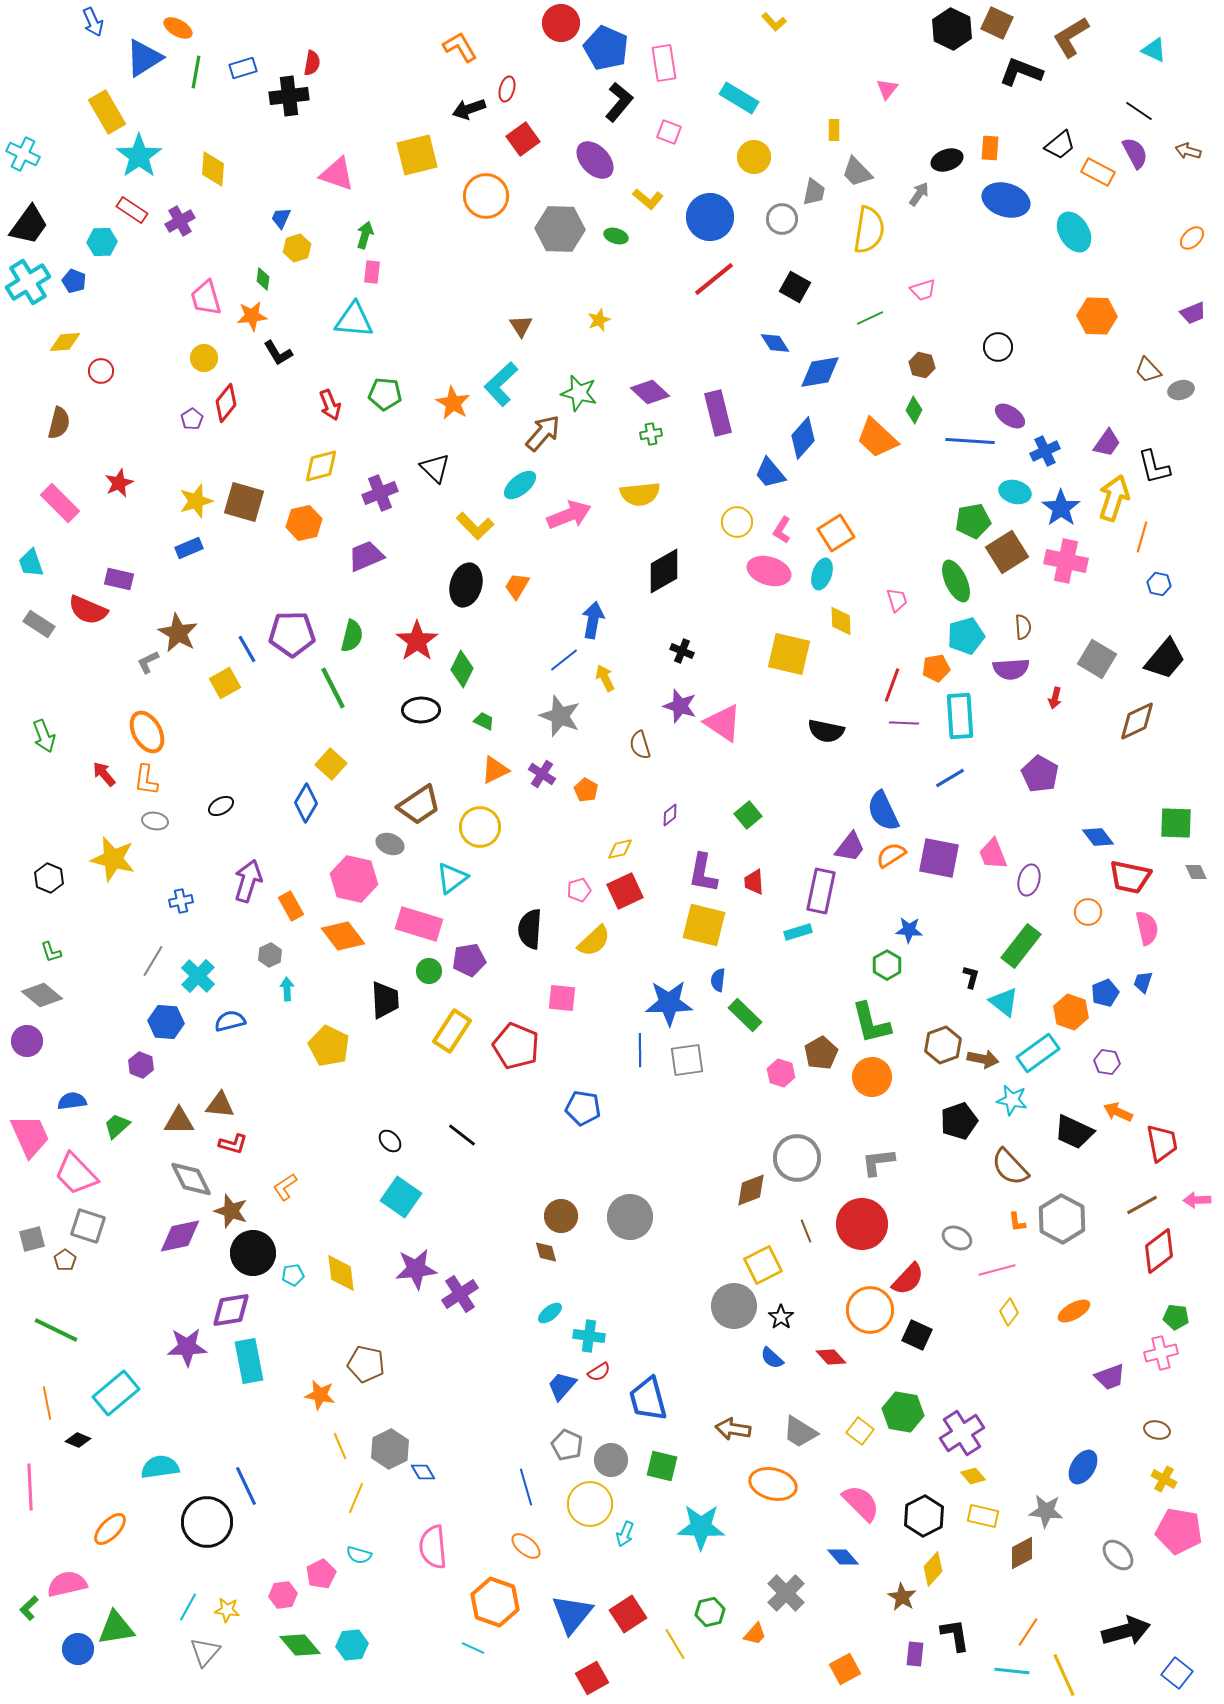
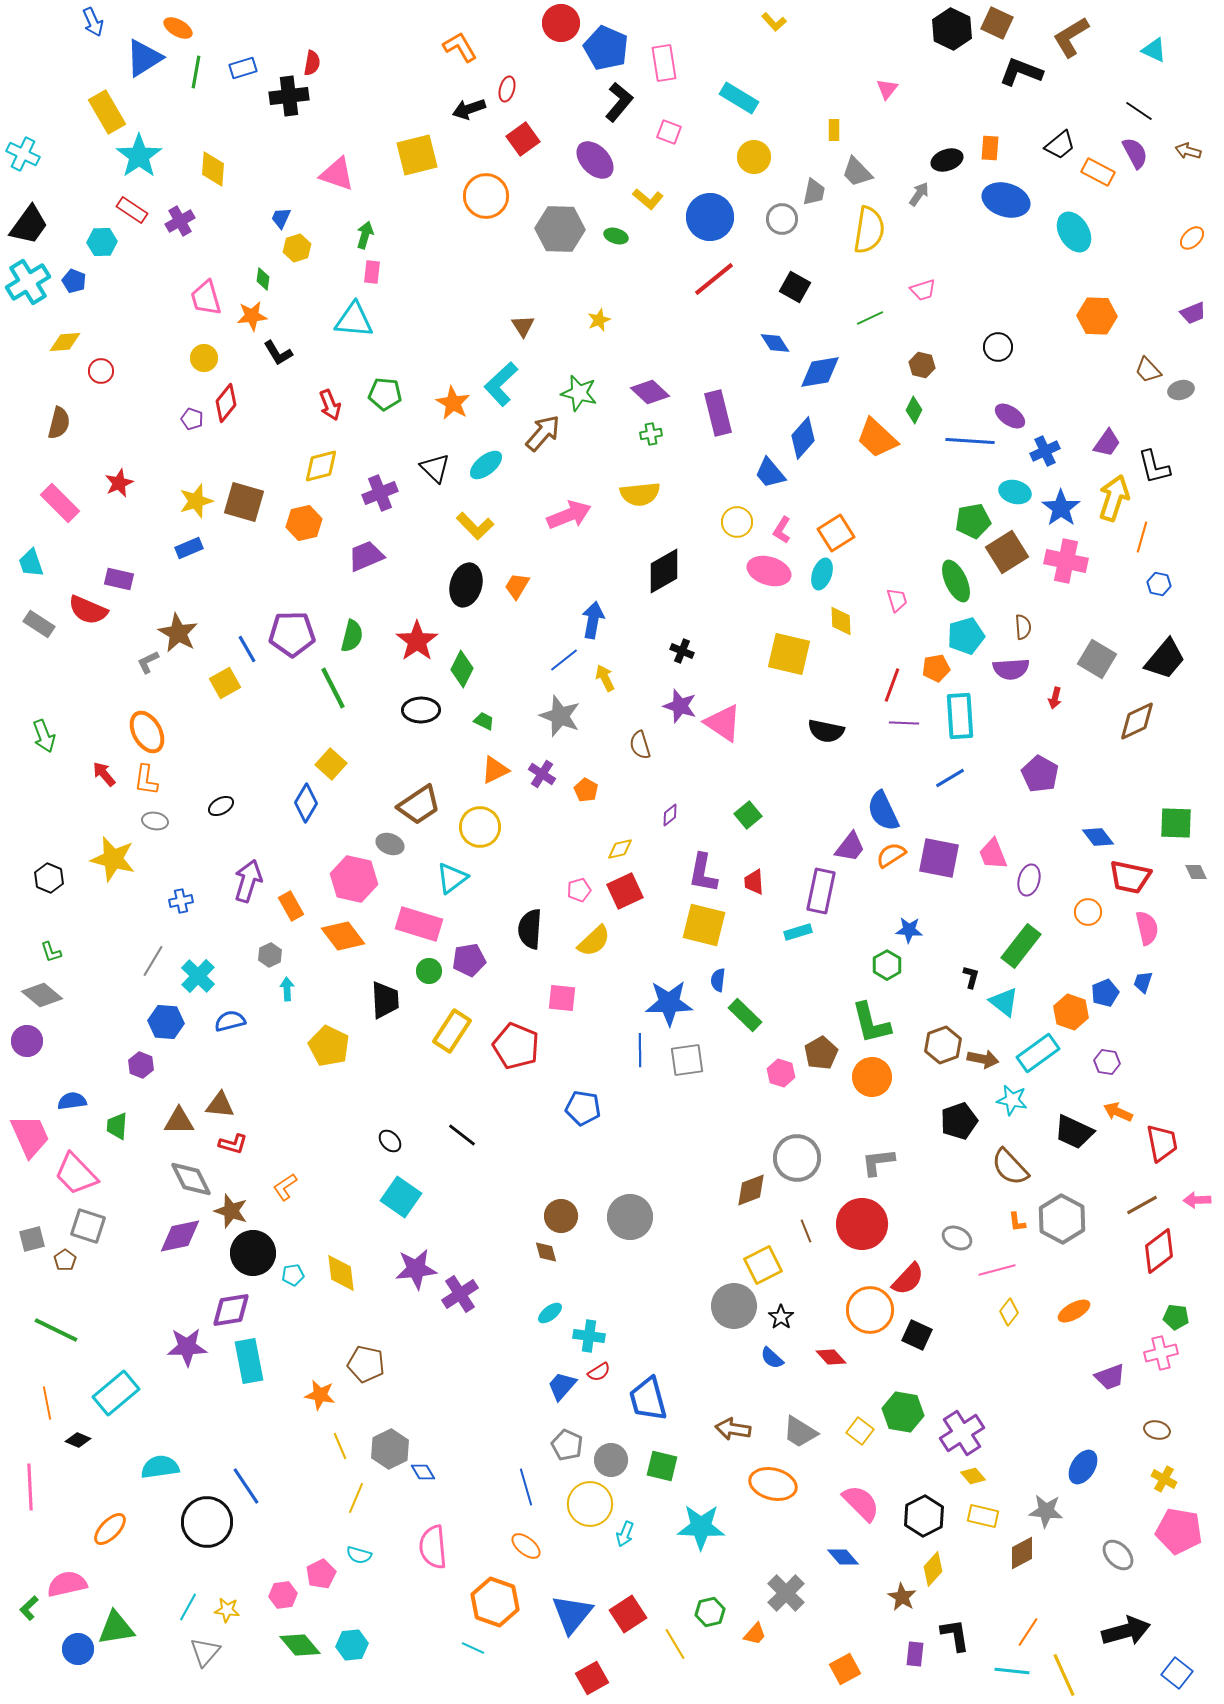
brown triangle at (521, 326): moved 2 px right
purple pentagon at (192, 419): rotated 20 degrees counterclockwise
cyan ellipse at (520, 485): moved 34 px left, 20 px up
green trapezoid at (117, 1126): rotated 44 degrees counterclockwise
blue line at (246, 1486): rotated 9 degrees counterclockwise
